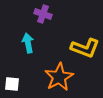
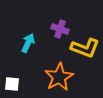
purple cross: moved 17 px right, 15 px down
cyan arrow: rotated 36 degrees clockwise
